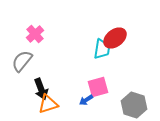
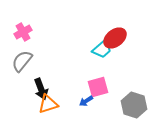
pink cross: moved 12 px left, 2 px up; rotated 12 degrees clockwise
cyan trapezoid: rotated 40 degrees clockwise
blue arrow: moved 1 px down
